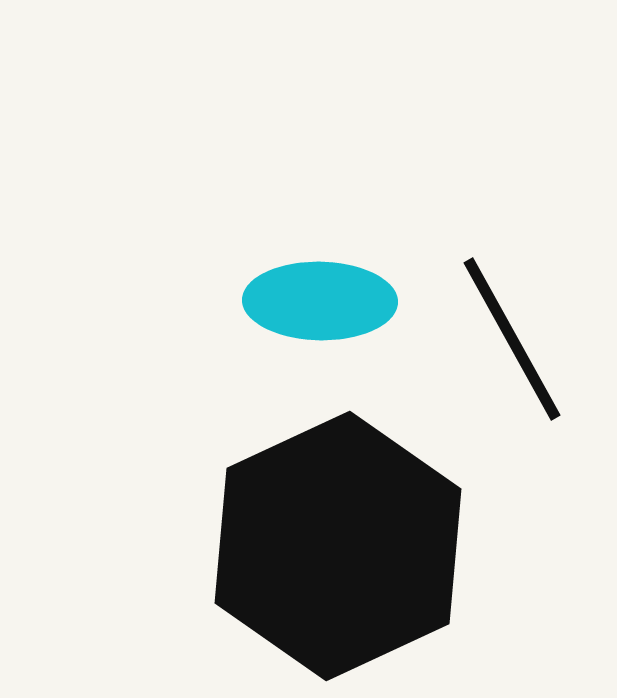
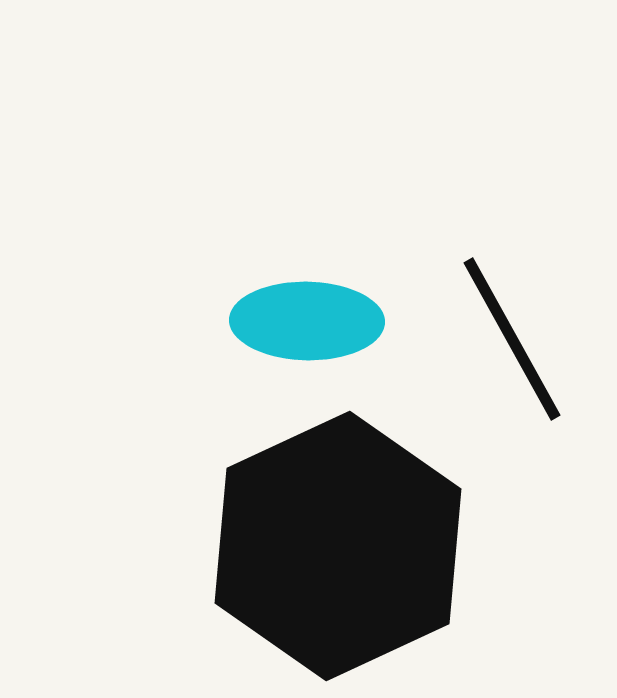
cyan ellipse: moved 13 px left, 20 px down
